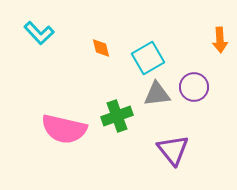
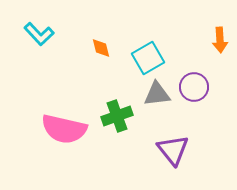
cyan L-shape: moved 1 px down
